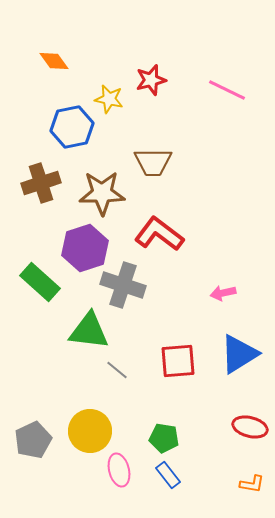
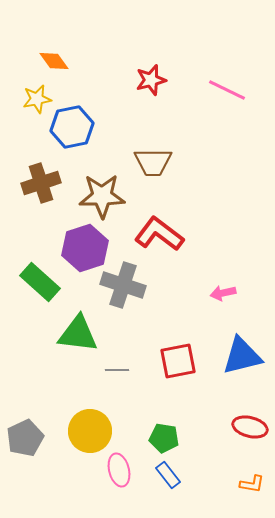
yellow star: moved 72 px left; rotated 24 degrees counterclockwise
brown star: moved 3 px down
green triangle: moved 11 px left, 3 px down
blue triangle: moved 3 px right, 2 px down; rotated 18 degrees clockwise
red square: rotated 6 degrees counterclockwise
gray line: rotated 40 degrees counterclockwise
gray pentagon: moved 8 px left, 2 px up
